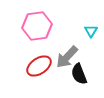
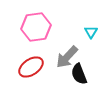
pink hexagon: moved 1 px left, 1 px down
cyan triangle: moved 1 px down
red ellipse: moved 8 px left, 1 px down
